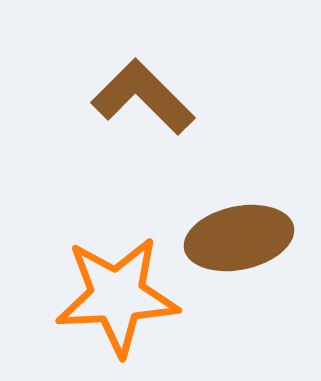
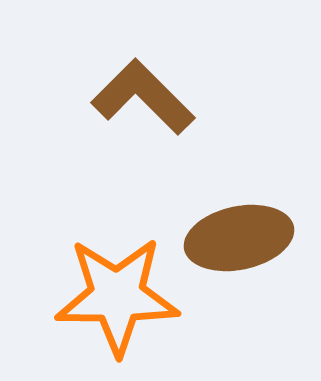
orange star: rotated 3 degrees clockwise
